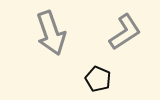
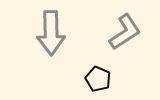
gray arrow: rotated 18 degrees clockwise
